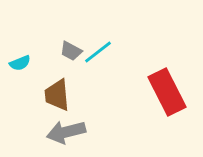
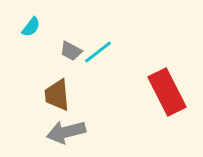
cyan semicircle: moved 11 px right, 36 px up; rotated 30 degrees counterclockwise
